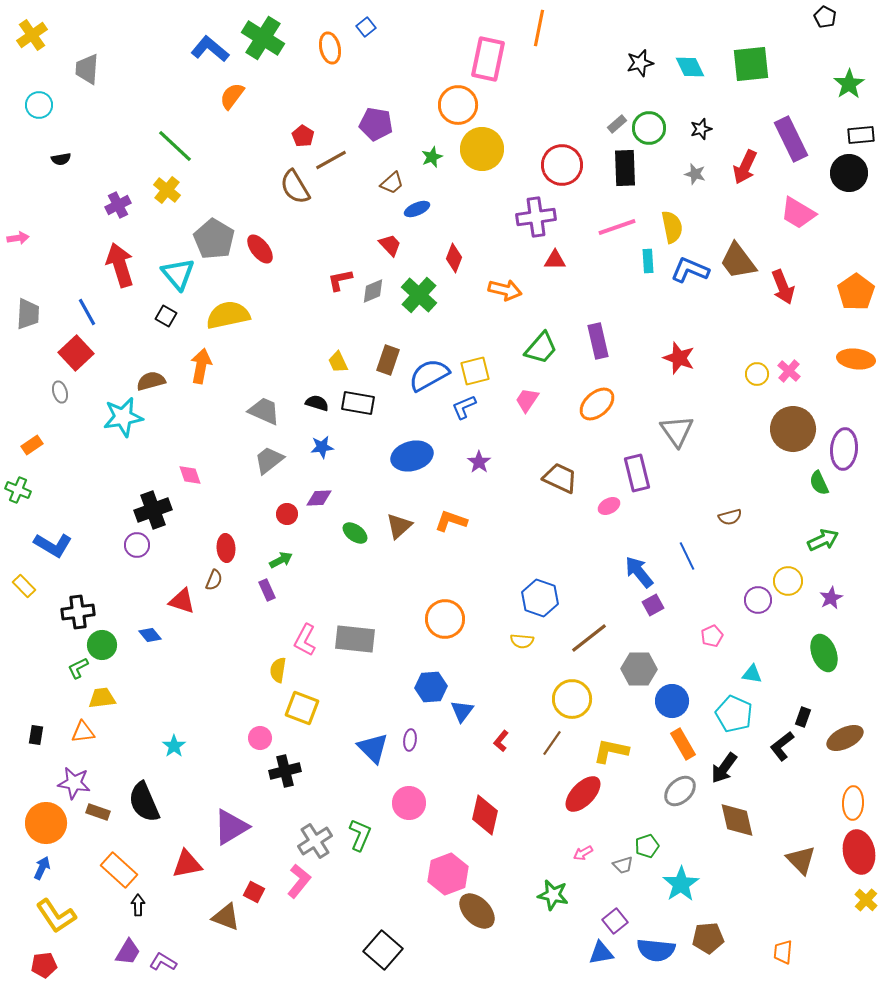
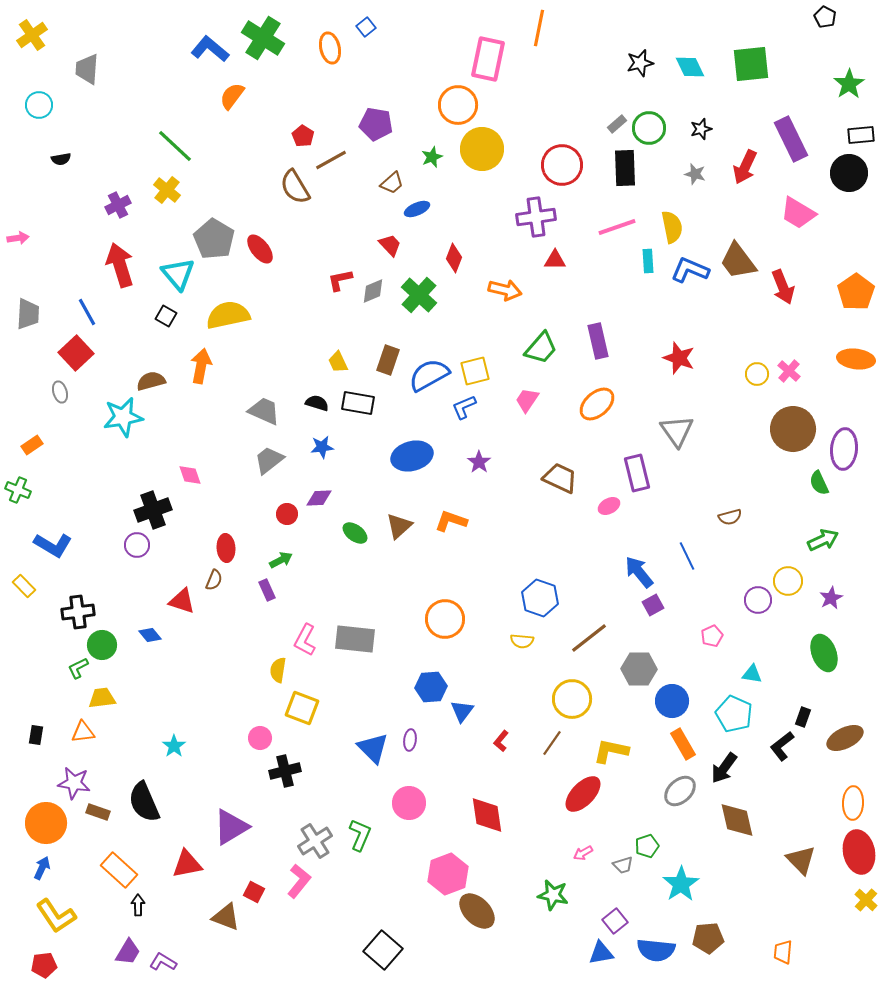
red diamond at (485, 815): moved 2 px right; rotated 21 degrees counterclockwise
